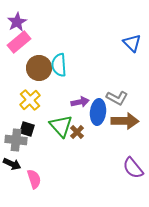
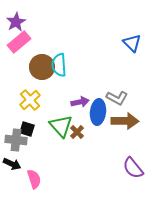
purple star: moved 1 px left
brown circle: moved 3 px right, 1 px up
